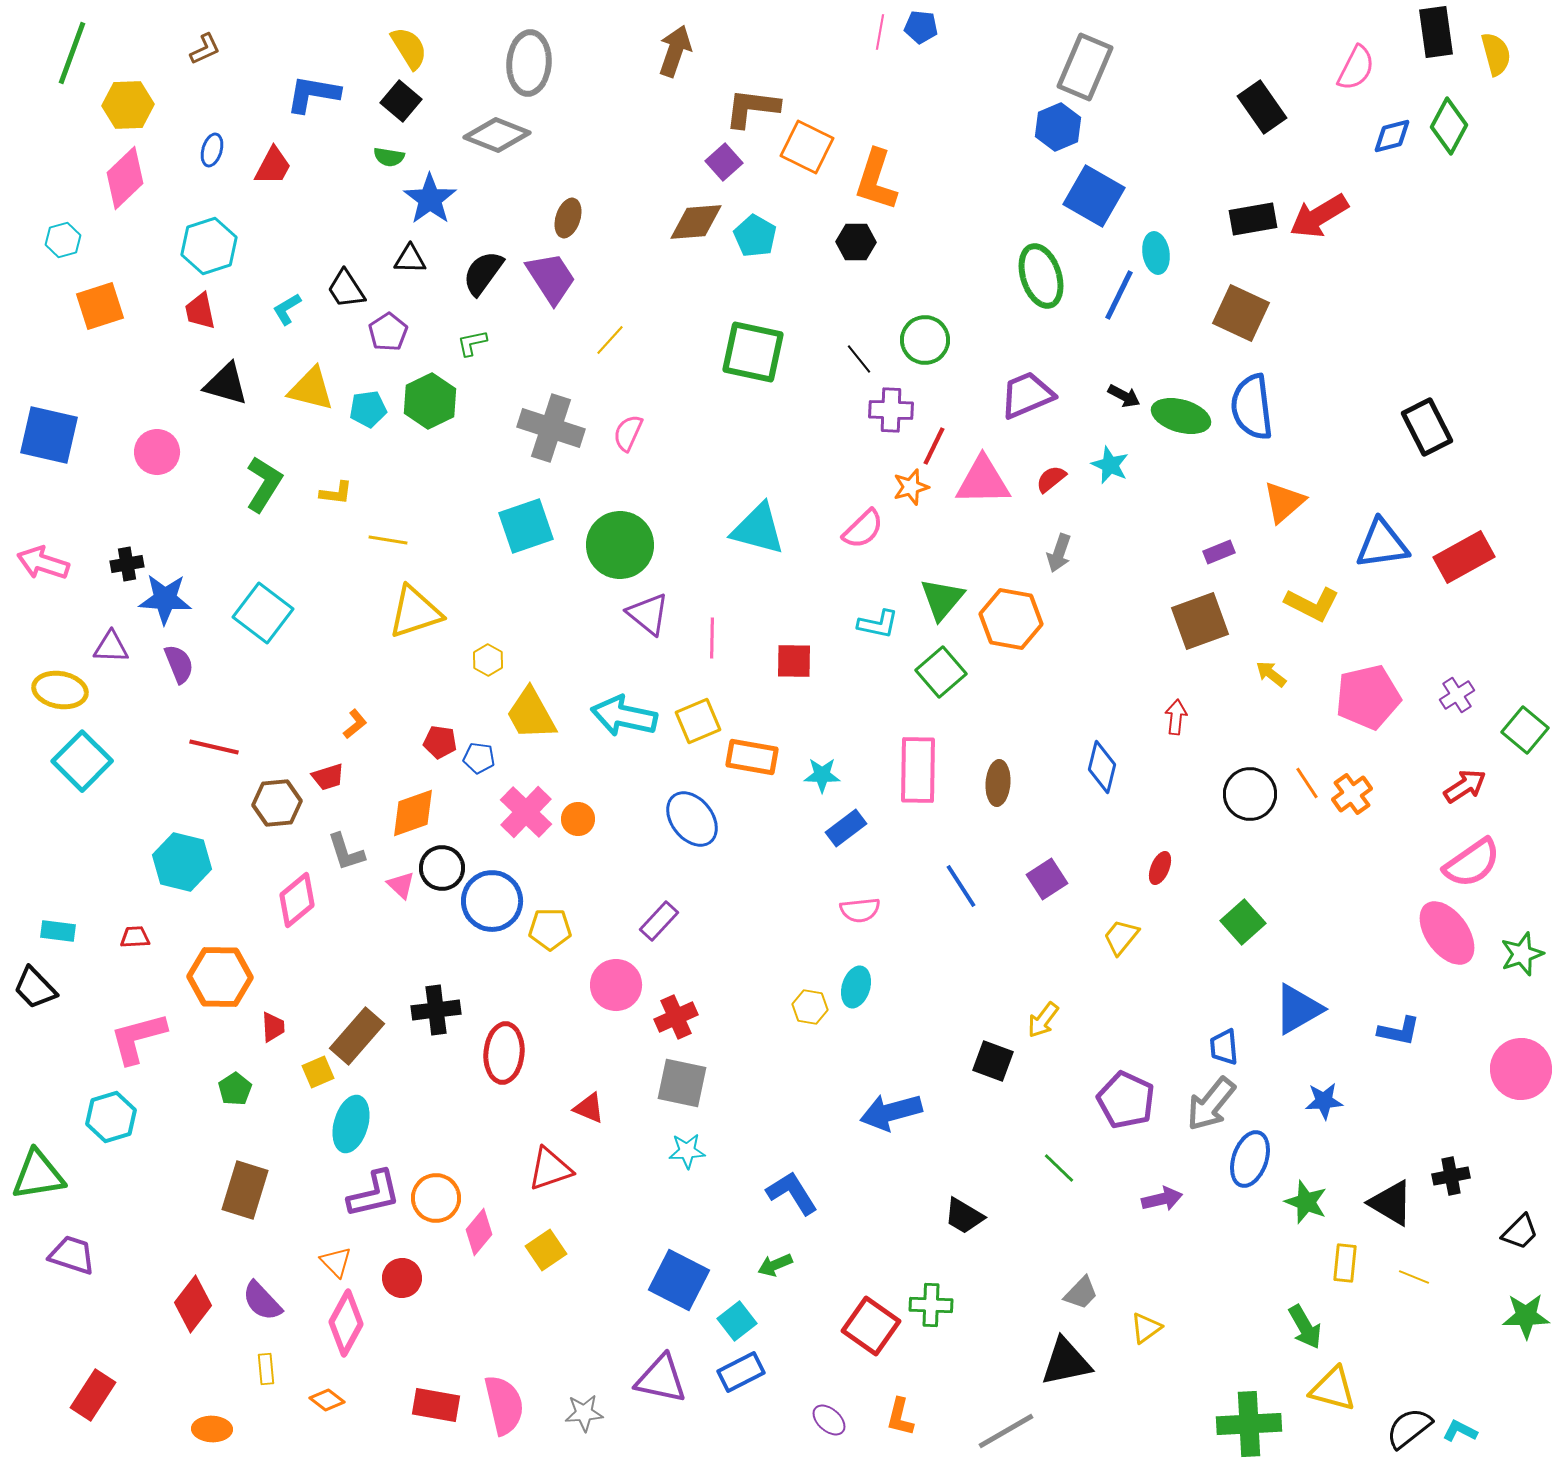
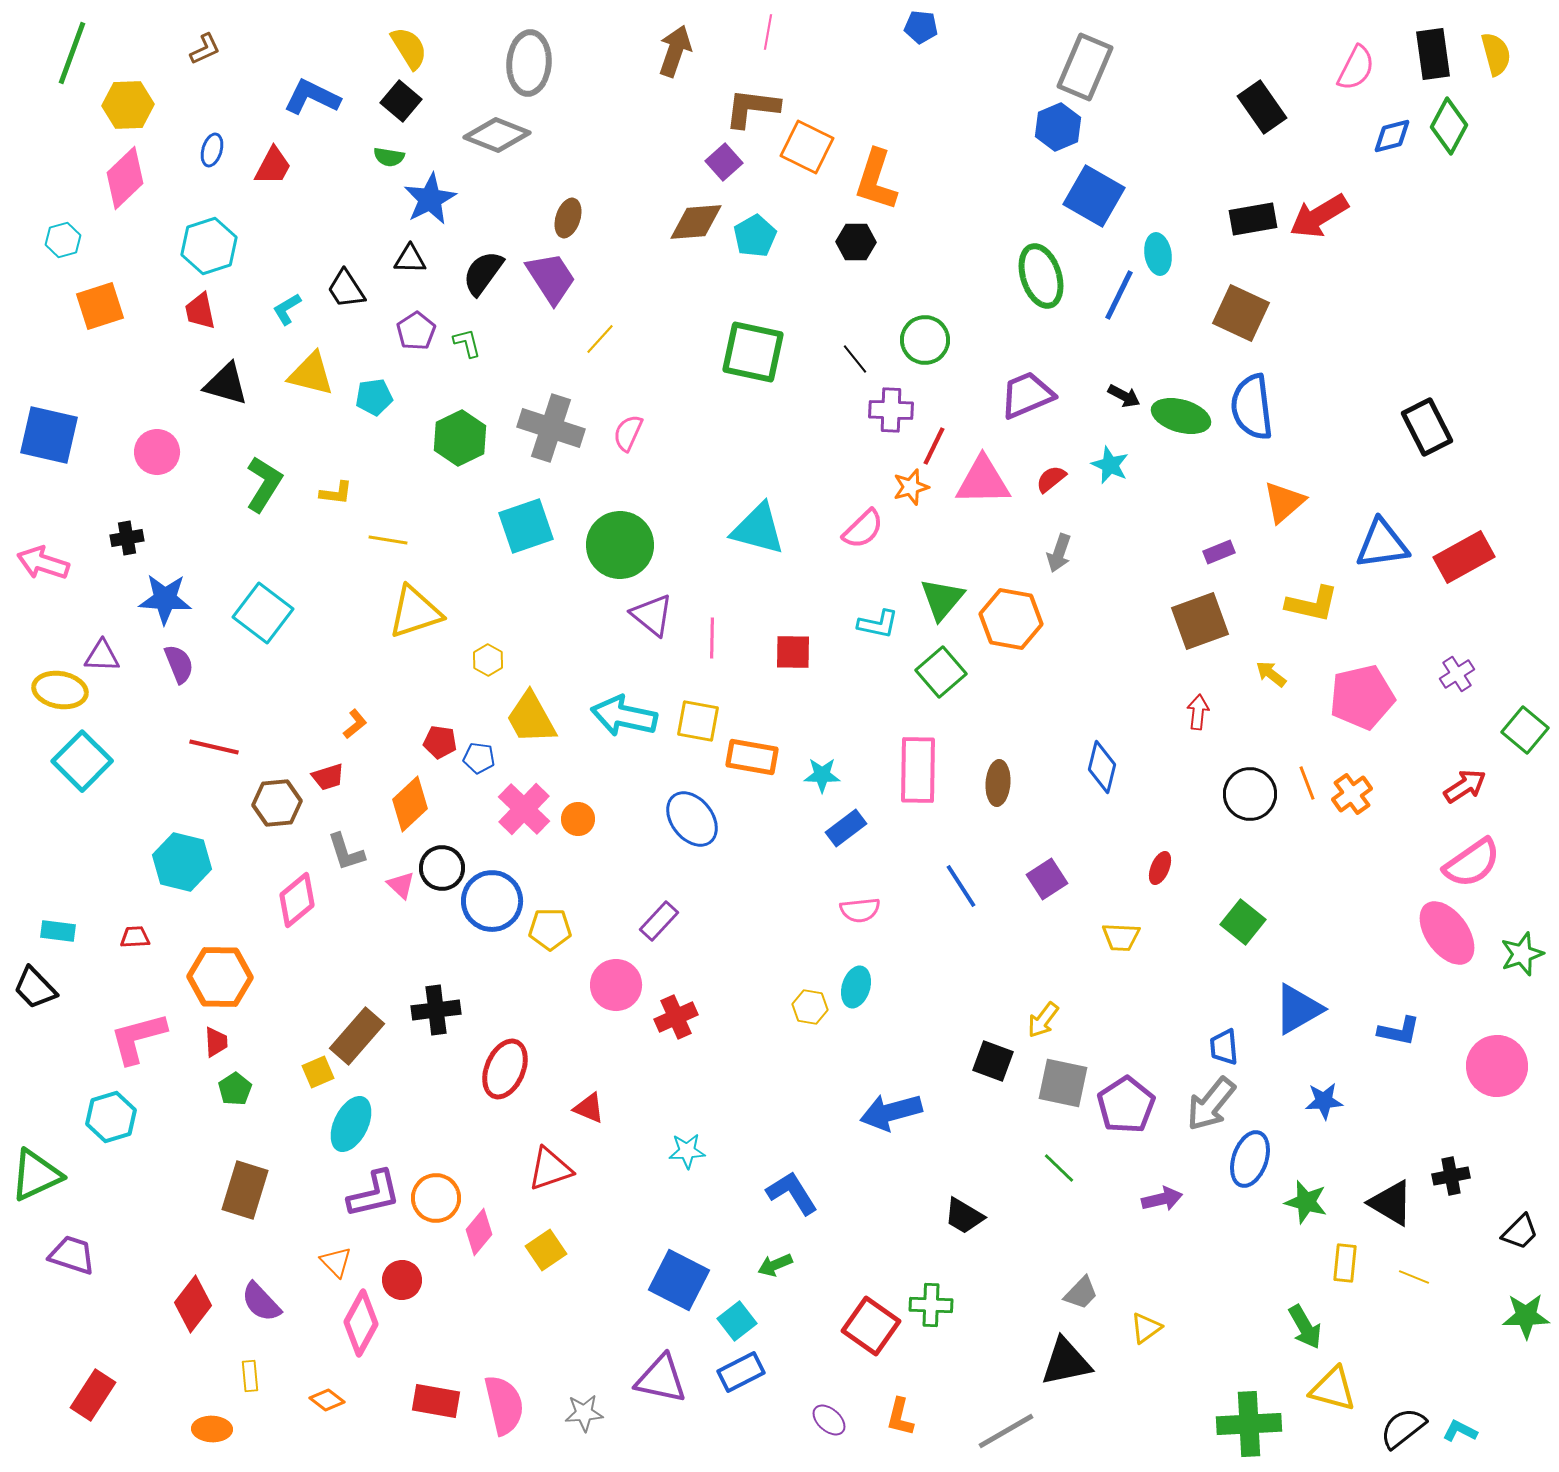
pink line at (880, 32): moved 112 px left
black rectangle at (1436, 32): moved 3 px left, 22 px down
blue L-shape at (313, 94): moved 1 px left, 3 px down; rotated 16 degrees clockwise
blue star at (430, 199): rotated 8 degrees clockwise
cyan pentagon at (755, 236): rotated 12 degrees clockwise
cyan ellipse at (1156, 253): moved 2 px right, 1 px down
purple pentagon at (388, 332): moved 28 px right, 1 px up
yellow line at (610, 340): moved 10 px left, 1 px up
green L-shape at (472, 343): moved 5 px left; rotated 88 degrees clockwise
black line at (859, 359): moved 4 px left
yellow triangle at (311, 389): moved 15 px up
green hexagon at (430, 401): moved 30 px right, 37 px down
cyan pentagon at (368, 409): moved 6 px right, 12 px up
black cross at (127, 564): moved 26 px up
yellow L-shape at (1312, 604): rotated 14 degrees counterclockwise
purple triangle at (648, 614): moved 4 px right, 1 px down
purple triangle at (111, 647): moved 9 px left, 9 px down
red square at (794, 661): moved 1 px left, 9 px up
purple cross at (1457, 695): moved 21 px up
pink pentagon at (1368, 697): moved 6 px left
yellow trapezoid at (531, 714): moved 4 px down
red arrow at (1176, 717): moved 22 px right, 5 px up
yellow square at (698, 721): rotated 33 degrees clockwise
orange line at (1307, 783): rotated 12 degrees clockwise
pink cross at (526, 812): moved 2 px left, 3 px up
orange diamond at (413, 813): moved 3 px left, 9 px up; rotated 24 degrees counterclockwise
green square at (1243, 922): rotated 9 degrees counterclockwise
yellow trapezoid at (1121, 937): rotated 126 degrees counterclockwise
red trapezoid at (273, 1027): moved 57 px left, 15 px down
red ellipse at (504, 1053): moved 1 px right, 16 px down; rotated 18 degrees clockwise
pink circle at (1521, 1069): moved 24 px left, 3 px up
gray square at (682, 1083): moved 381 px right
purple pentagon at (1126, 1100): moved 5 px down; rotated 14 degrees clockwise
cyan ellipse at (351, 1124): rotated 10 degrees clockwise
green triangle at (38, 1175): moved 2 px left; rotated 16 degrees counterclockwise
green star at (1306, 1202): rotated 6 degrees counterclockwise
red circle at (402, 1278): moved 2 px down
purple semicircle at (262, 1301): moved 1 px left, 1 px down
pink diamond at (346, 1323): moved 15 px right
yellow rectangle at (266, 1369): moved 16 px left, 7 px down
red rectangle at (436, 1405): moved 4 px up
black semicircle at (1409, 1428): moved 6 px left
